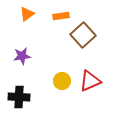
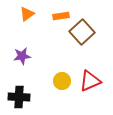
brown square: moved 1 px left, 3 px up
